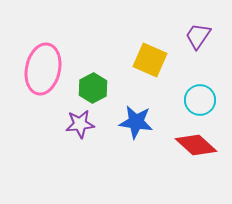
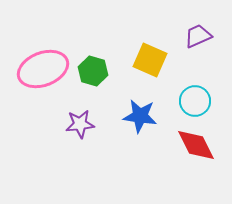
purple trapezoid: rotated 32 degrees clockwise
pink ellipse: rotated 57 degrees clockwise
green hexagon: moved 17 px up; rotated 16 degrees counterclockwise
cyan circle: moved 5 px left, 1 px down
blue star: moved 4 px right, 6 px up
red diamond: rotated 21 degrees clockwise
